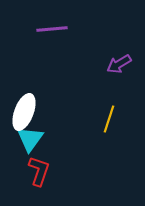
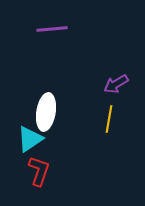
purple arrow: moved 3 px left, 20 px down
white ellipse: moved 22 px right; rotated 12 degrees counterclockwise
yellow line: rotated 8 degrees counterclockwise
cyan triangle: rotated 20 degrees clockwise
